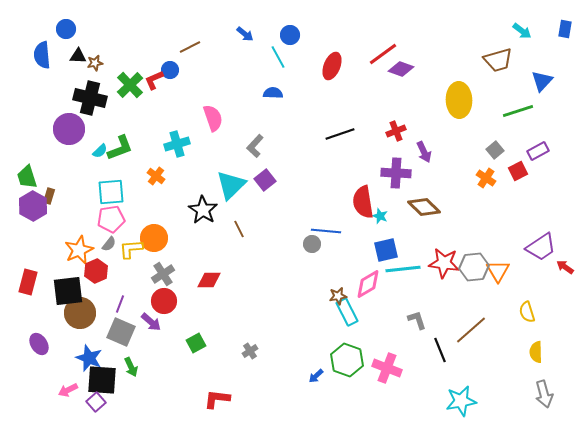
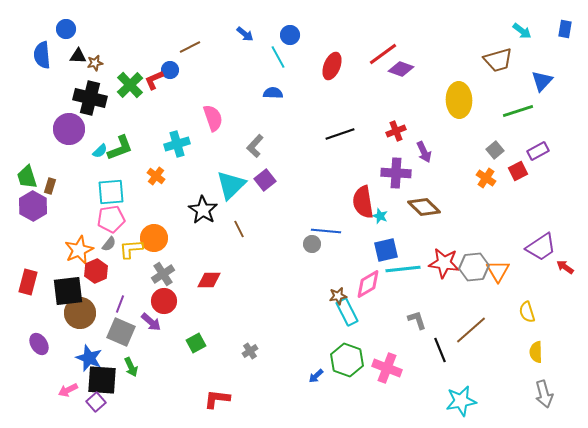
brown rectangle at (49, 196): moved 1 px right, 10 px up
